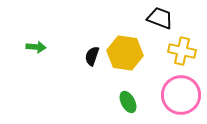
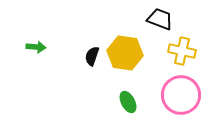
black trapezoid: moved 1 px down
